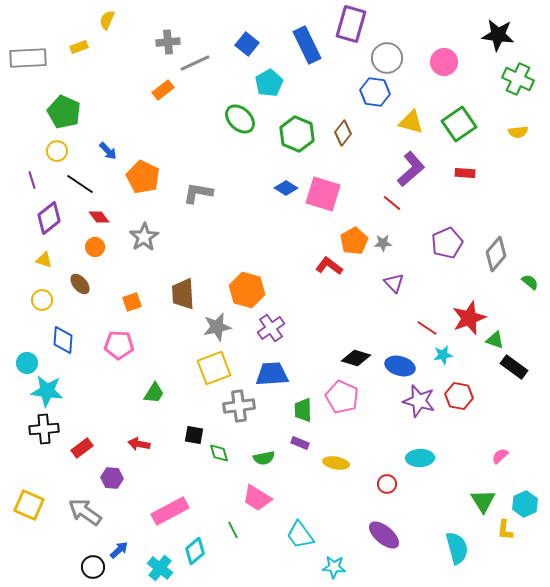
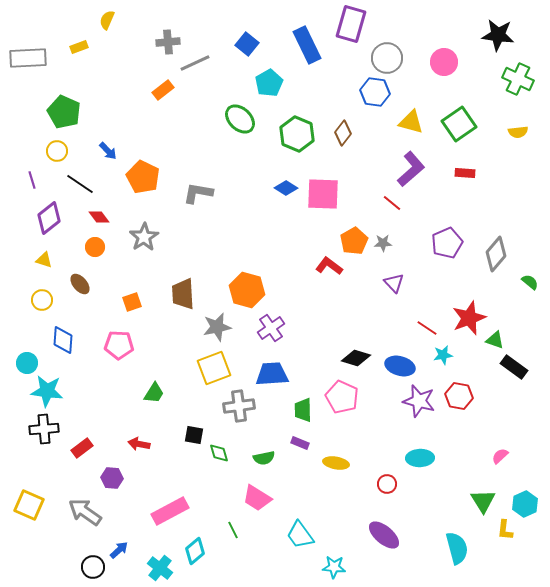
pink square at (323, 194): rotated 15 degrees counterclockwise
